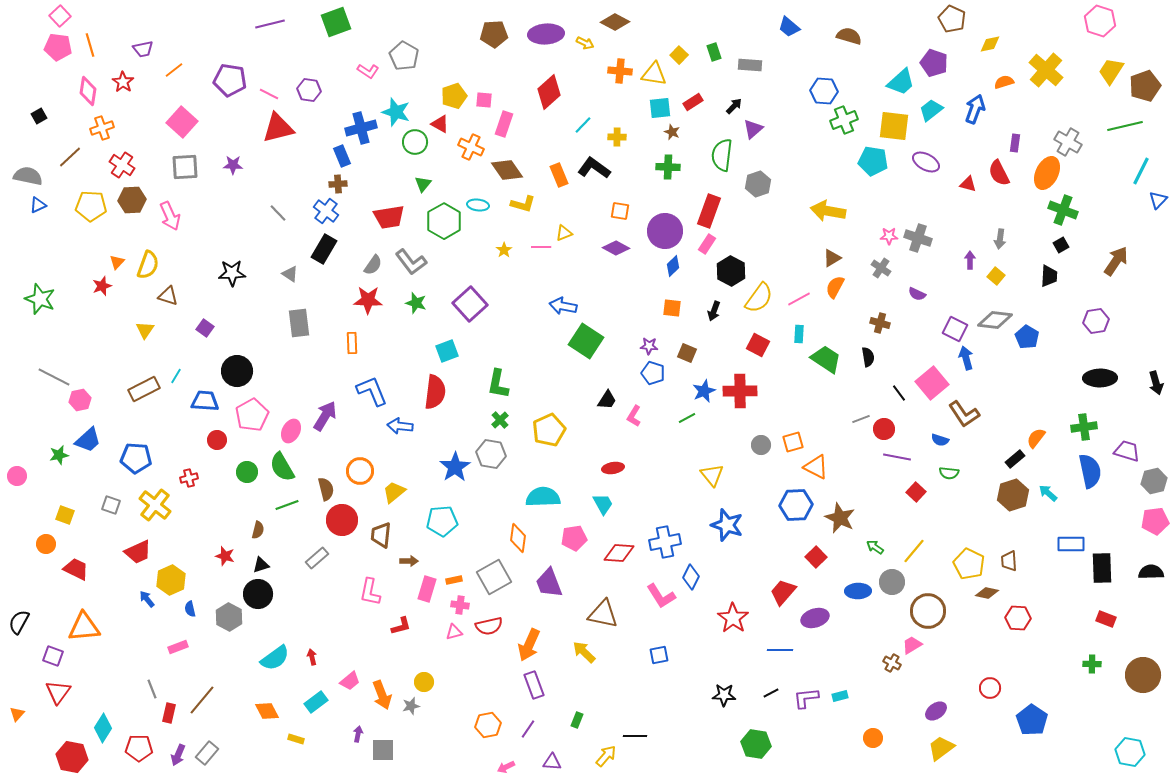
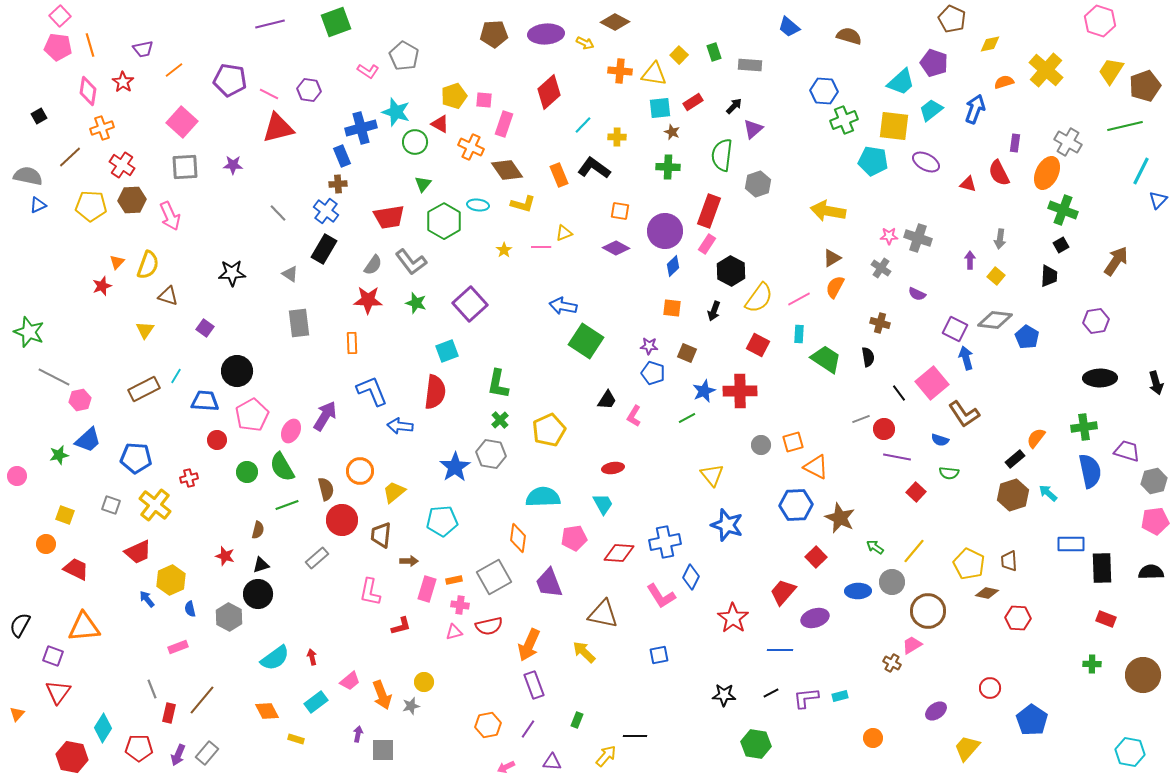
green star at (40, 299): moved 11 px left, 33 px down
black semicircle at (19, 622): moved 1 px right, 3 px down
yellow trapezoid at (941, 748): moved 26 px right; rotated 12 degrees counterclockwise
